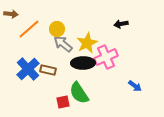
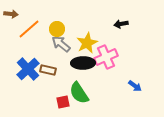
gray arrow: moved 2 px left
